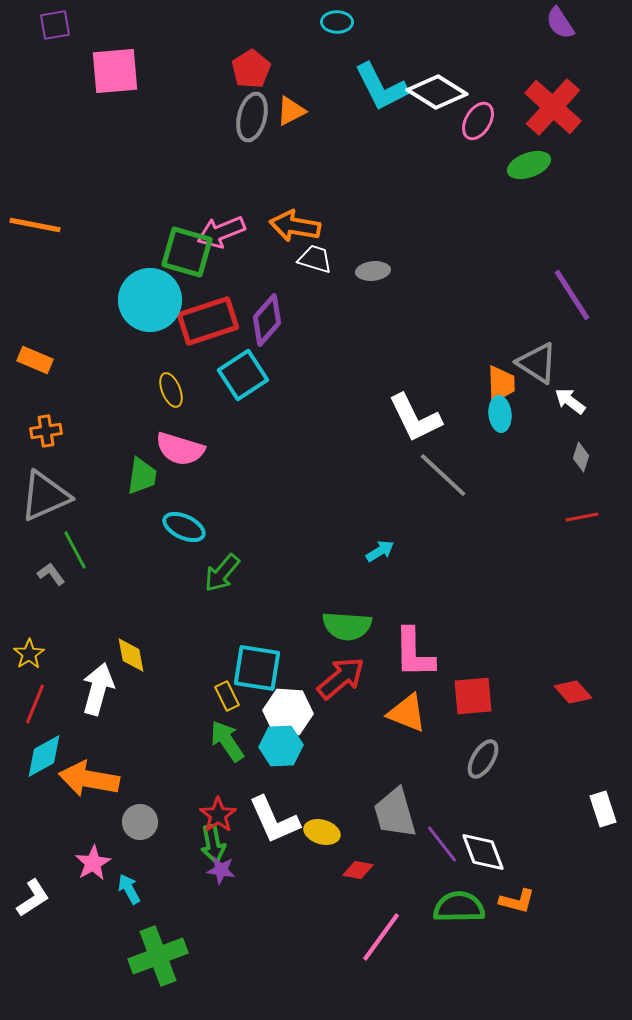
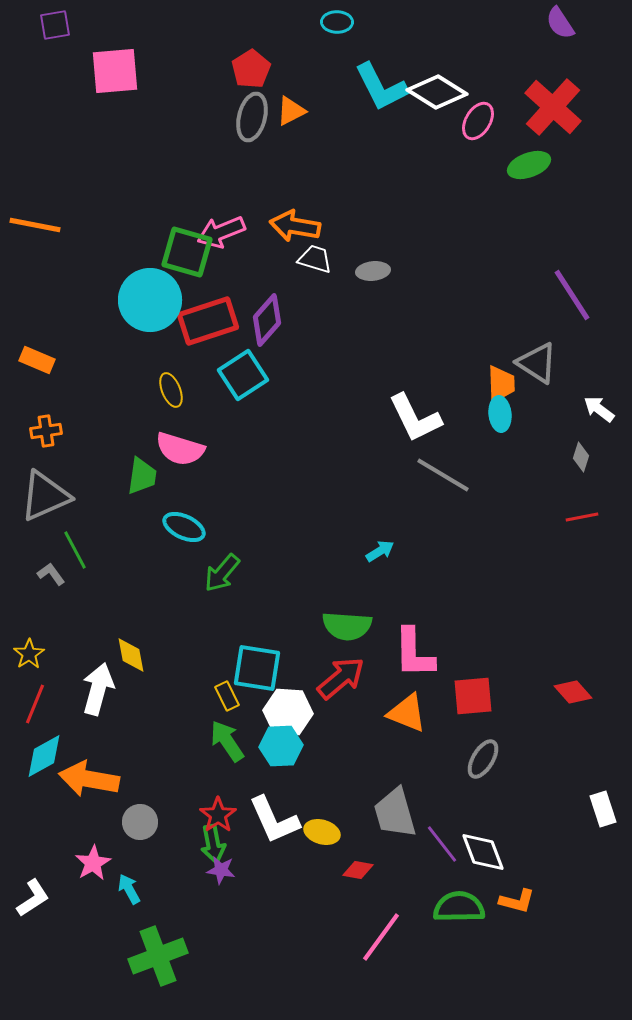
orange rectangle at (35, 360): moved 2 px right
white arrow at (570, 401): moved 29 px right, 8 px down
gray line at (443, 475): rotated 12 degrees counterclockwise
